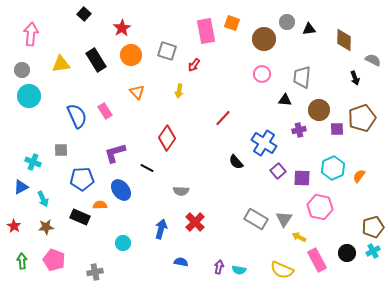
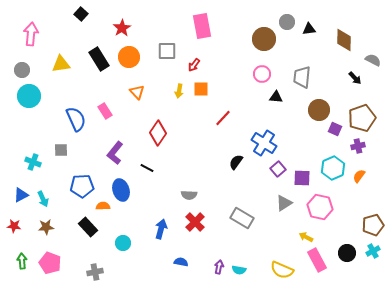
black square at (84, 14): moved 3 px left
orange square at (232, 23): moved 31 px left, 66 px down; rotated 21 degrees counterclockwise
pink rectangle at (206, 31): moved 4 px left, 5 px up
gray square at (167, 51): rotated 18 degrees counterclockwise
orange circle at (131, 55): moved 2 px left, 2 px down
black rectangle at (96, 60): moved 3 px right, 1 px up
black arrow at (355, 78): rotated 24 degrees counterclockwise
black triangle at (285, 100): moved 9 px left, 3 px up
blue semicircle at (77, 116): moved 1 px left, 3 px down
purple square at (337, 129): moved 2 px left; rotated 24 degrees clockwise
purple cross at (299, 130): moved 59 px right, 16 px down
red diamond at (167, 138): moved 9 px left, 5 px up
purple L-shape at (115, 153): rotated 35 degrees counterclockwise
black semicircle at (236, 162): rotated 77 degrees clockwise
purple square at (278, 171): moved 2 px up
blue pentagon at (82, 179): moved 7 px down
blue triangle at (21, 187): moved 8 px down
blue ellipse at (121, 190): rotated 20 degrees clockwise
gray semicircle at (181, 191): moved 8 px right, 4 px down
orange semicircle at (100, 205): moved 3 px right, 1 px down
black rectangle at (80, 217): moved 8 px right, 10 px down; rotated 24 degrees clockwise
gray rectangle at (256, 219): moved 14 px left, 1 px up
gray triangle at (284, 219): moved 16 px up; rotated 24 degrees clockwise
red star at (14, 226): rotated 24 degrees counterclockwise
brown pentagon at (373, 227): moved 2 px up
yellow arrow at (299, 237): moved 7 px right
pink pentagon at (54, 260): moved 4 px left, 3 px down
